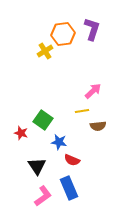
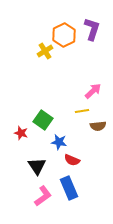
orange hexagon: moved 1 px right, 1 px down; rotated 20 degrees counterclockwise
